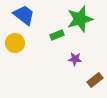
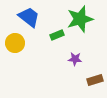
blue trapezoid: moved 5 px right, 2 px down
brown rectangle: rotated 21 degrees clockwise
